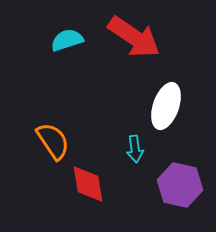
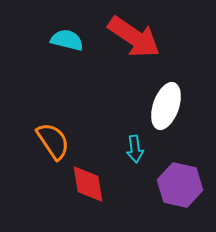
cyan semicircle: rotated 32 degrees clockwise
